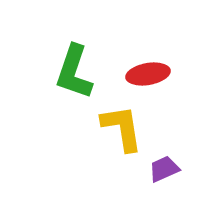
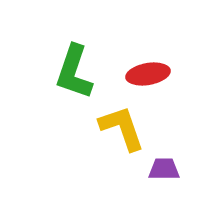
yellow L-shape: rotated 10 degrees counterclockwise
purple trapezoid: rotated 24 degrees clockwise
